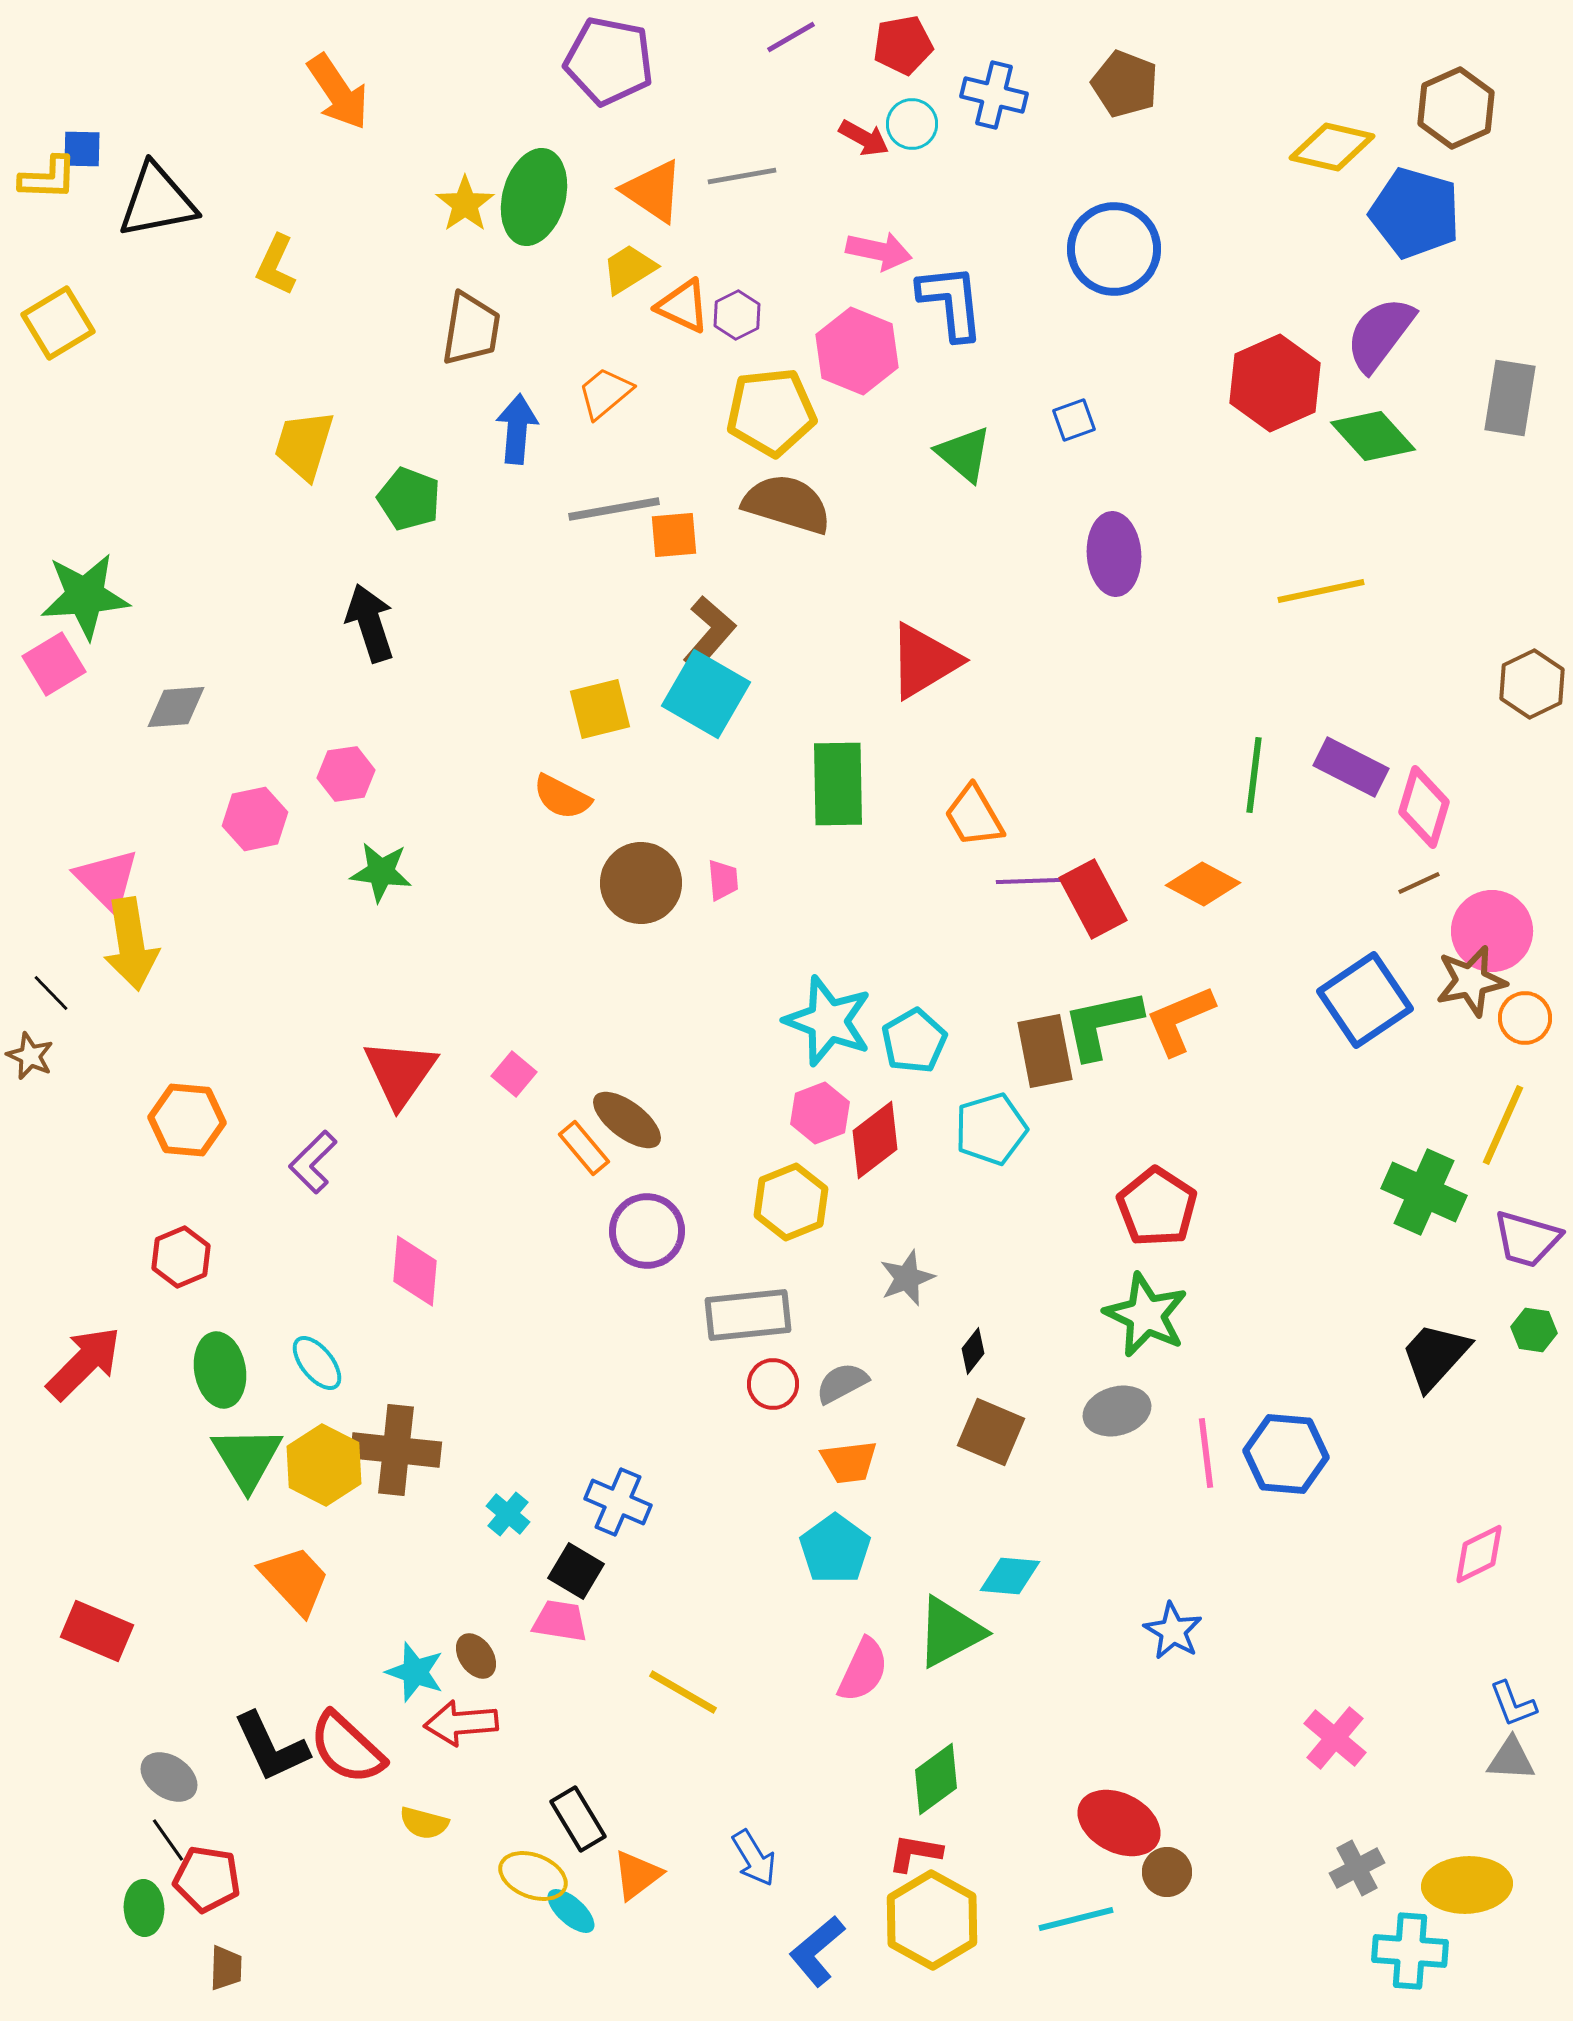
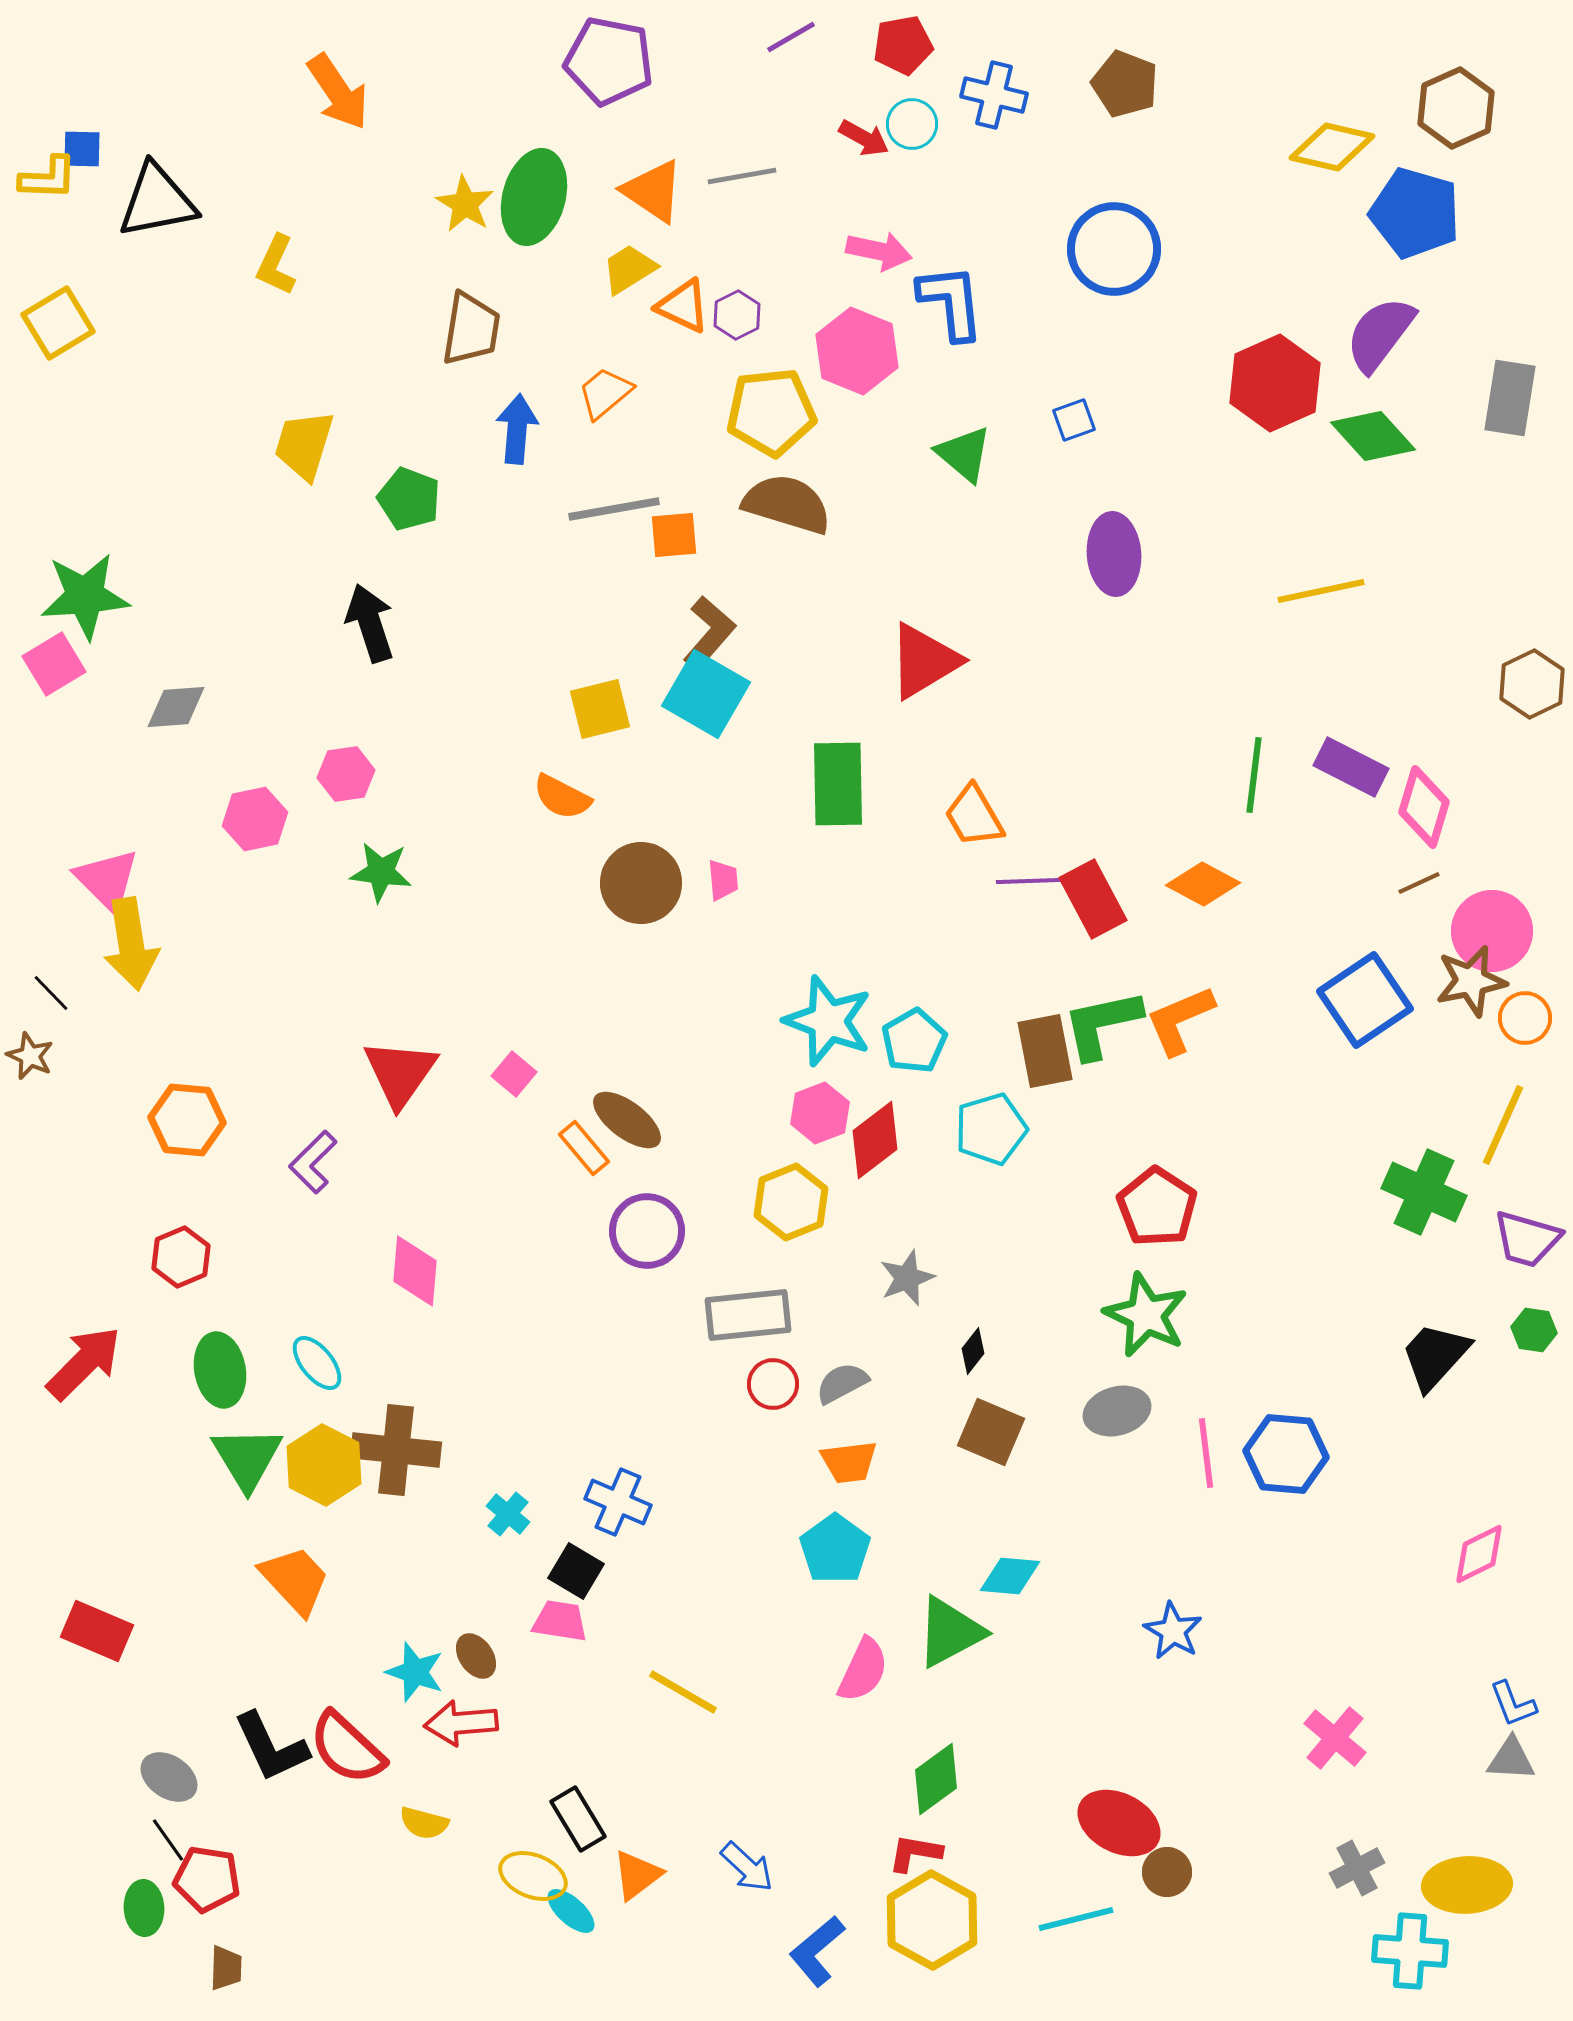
yellow star at (465, 204): rotated 6 degrees counterclockwise
blue arrow at (754, 1858): moved 7 px left, 9 px down; rotated 16 degrees counterclockwise
